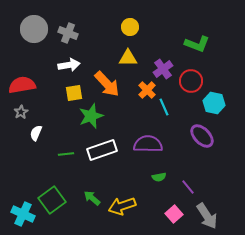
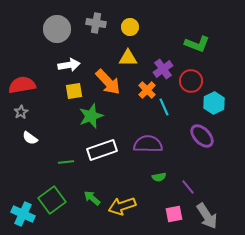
gray circle: moved 23 px right
gray cross: moved 28 px right, 10 px up; rotated 12 degrees counterclockwise
orange arrow: moved 1 px right, 2 px up
yellow square: moved 2 px up
cyan hexagon: rotated 20 degrees clockwise
white semicircle: moved 6 px left, 5 px down; rotated 77 degrees counterclockwise
green line: moved 8 px down
pink square: rotated 30 degrees clockwise
